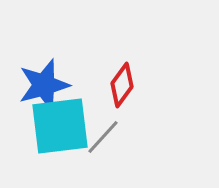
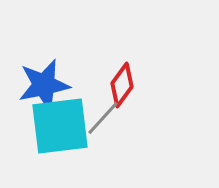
blue star: rotated 4 degrees clockwise
gray line: moved 19 px up
